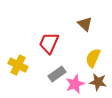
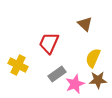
brown star: moved 2 px up; rotated 12 degrees counterclockwise
